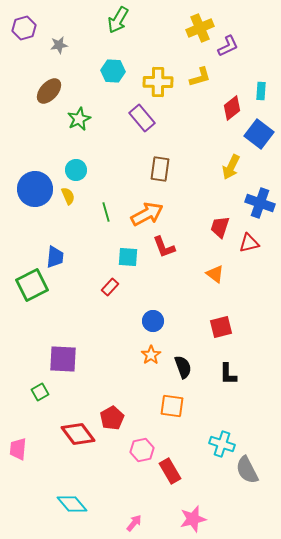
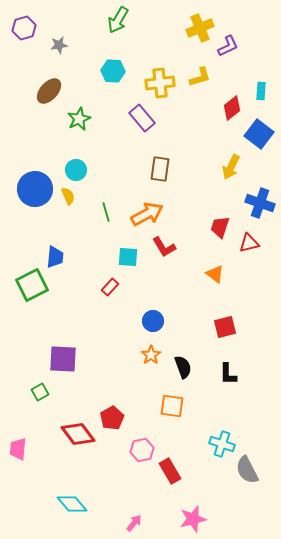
yellow cross at (158, 82): moved 2 px right, 1 px down; rotated 8 degrees counterclockwise
red L-shape at (164, 247): rotated 10 degrees counterclockwise
red square at (221, 327): moved 4 px right
